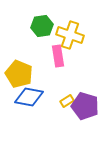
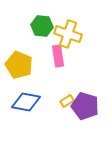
green hexagon: rotated 15 degrees clockwise
yellow cross: moved 2 px left, 1 px up
yellow pentagon: moved 9 px up
blue diamond: moved 3 px left, 5 px down
